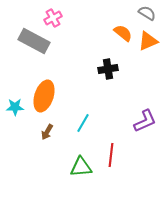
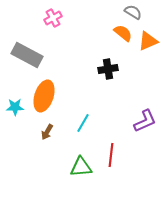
gray semicircle: moved 14 px left, 1 px up
gray rectangle: moved 7 px left, 14 px down
